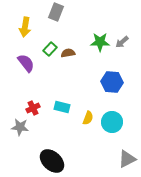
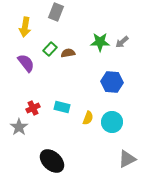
gray star: moved 1 px left; rotated 30 degrees clockwise
